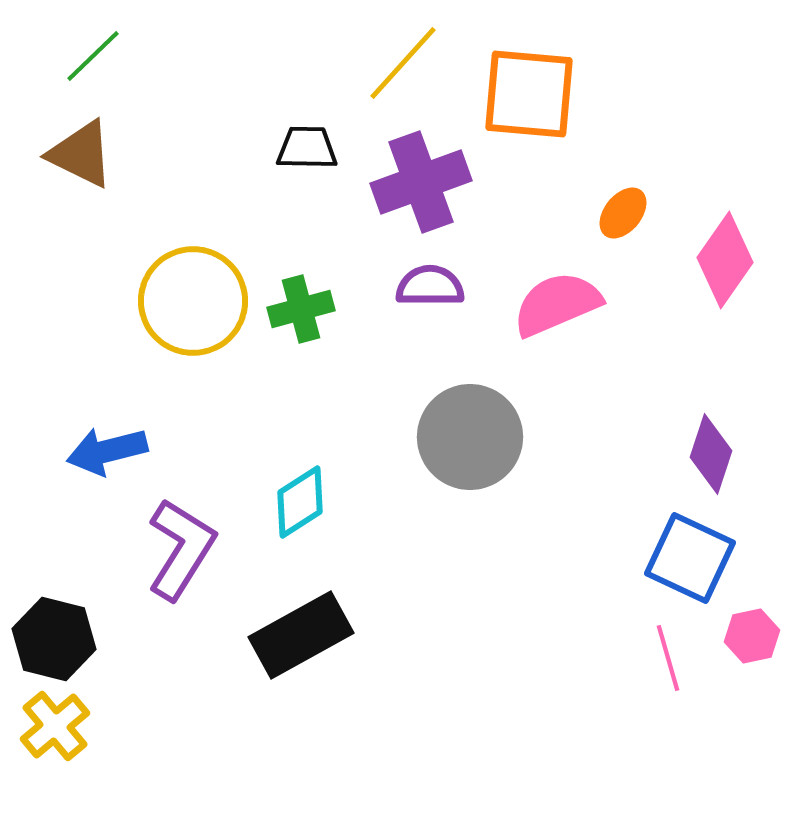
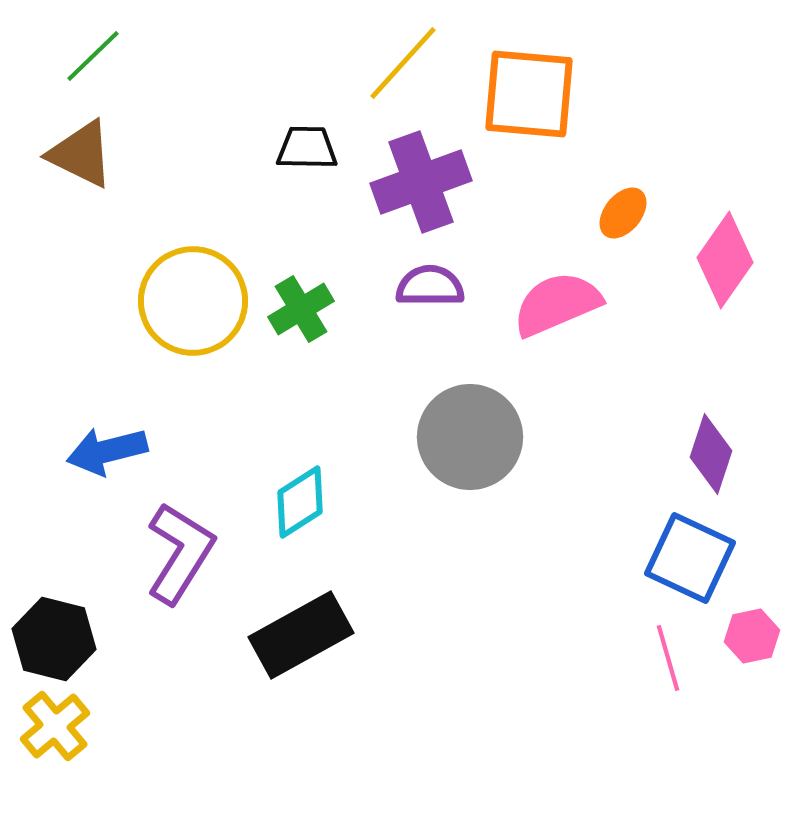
green cross: rotated 16 degrees counterclockwise
purple L-shape: moved 1 px left, 4 px down
